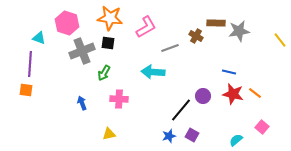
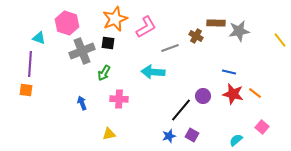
orange star: moved 5 px right, 1 px down; rotated 30 degrees counterclockwise
